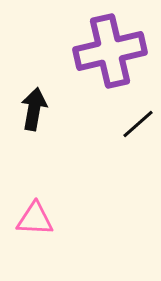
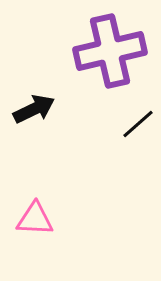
black arrow: rotated 54 degrees clockwise
